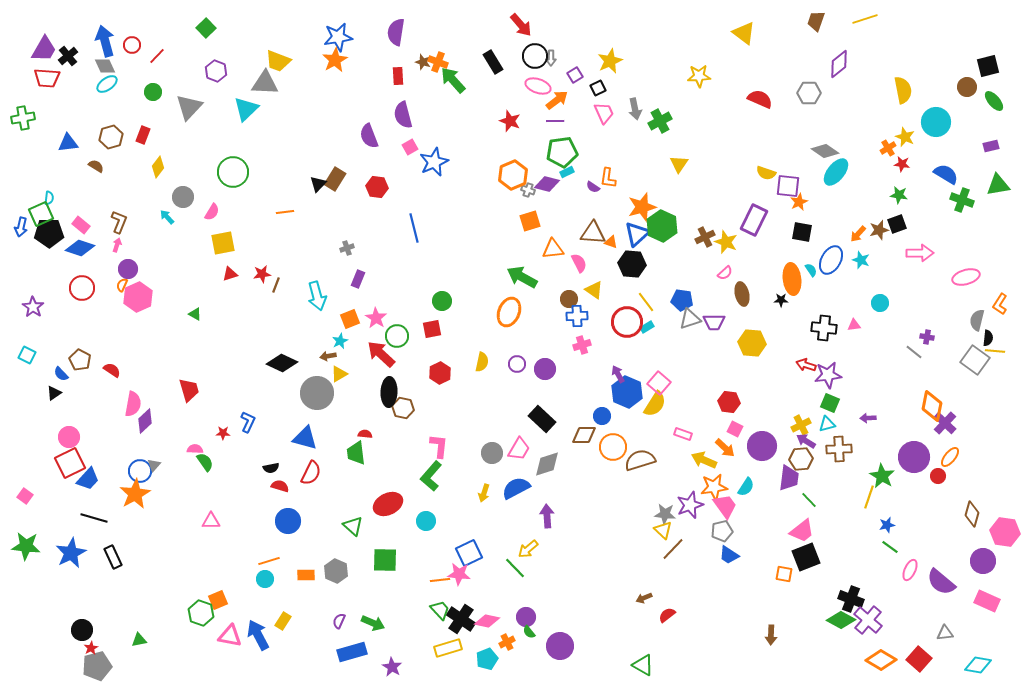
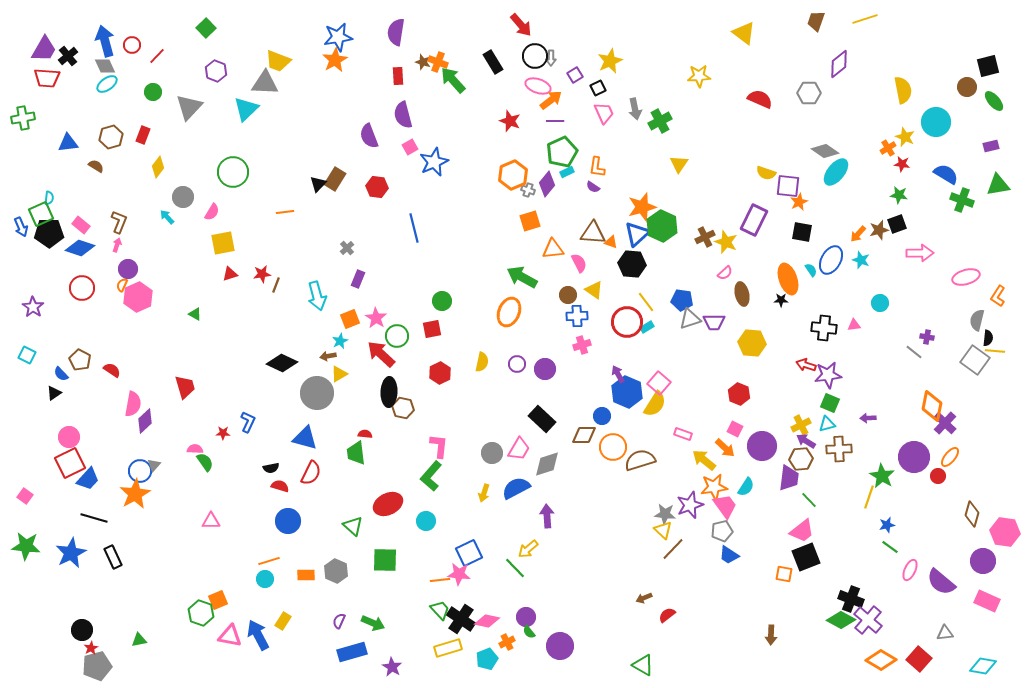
orange arrow at (557, 100): moved 6 px left
green pentagon at (562, 152): rotated 16 degrees counterclockwise
orange L-shape at (608, 178): moved 11 px left, 11 px up
purple diamond at (547, 184): rotated 65 degrees counterclockwise
blue arrow at (21, 227): rotated 36 degrees counterclockwise
gray cross at (347, 248): rotated 24 degrees counterclockwise
orange ellipse at (792, 279): moved 4 px left; rotated 12 degrees counterclockwise
brown circle at (569, 299): moved 1 px left, 4 px up
orange L-shape at (1000, 304): moved 2 px left, 8 px up
red trapezoid at (189, 390): moved 4 px left, 3 px up
red hexagon at (729, 402): moved 10 px right, 8 px up; rotated 15 degrees clockwise
yellow arrow at (704, 460): rotated 15 degrees clockwise
cyan diamond at (978, 665): moved 5 px right, 1 px down
